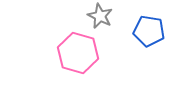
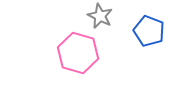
blue pentagon: rotated 12 degrees clockwise
